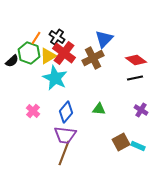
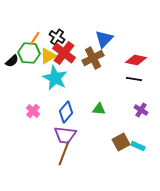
orange line: moved 1 px left
green hexagon: rotated 15 degrees counterclockwise
red diamond: rotated 25 degrees counterclockwise
black line: moved 1 px left, 1 px down; rotated 21 degrees clockwise
